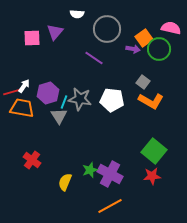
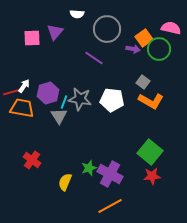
green square: moved 4 px left, 1 px down
green star: moved 1 px left, 2 px up
